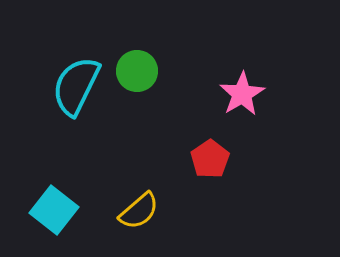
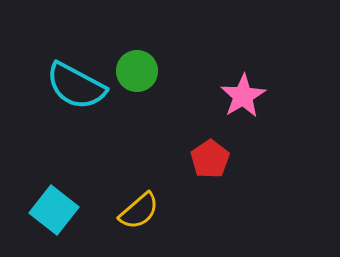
cyan semicircle: rotated 88 degrees counterclockwise
pink star: moved 1 px right, 2 px down
